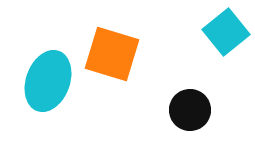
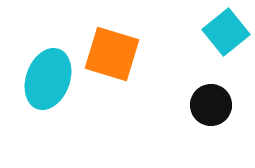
cyan ellipse: moved 2 px up
black circle: moved 21 px right, 5 px up
